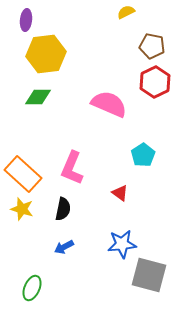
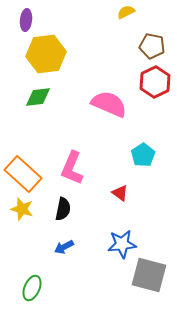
green diamond: rotated 8 degrees counterclockwise
